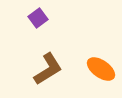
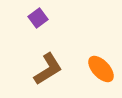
orange ellipse: rotated 12 degrees clockwise
